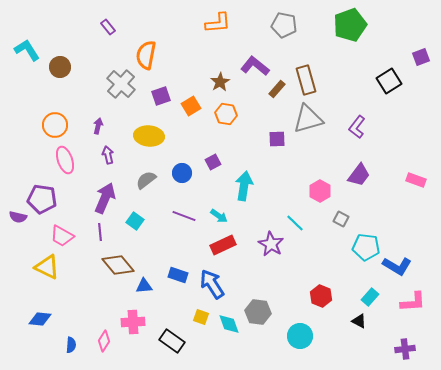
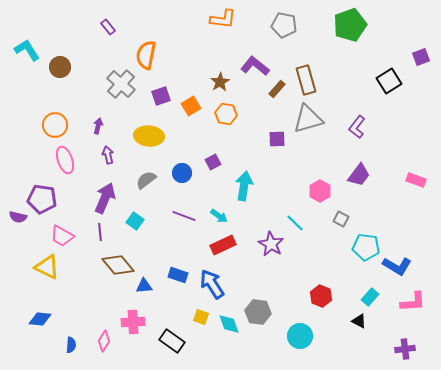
orange L-shape at (218, 23): moved 5 px right, 4 px up; rotated 12 degrees clockwise
